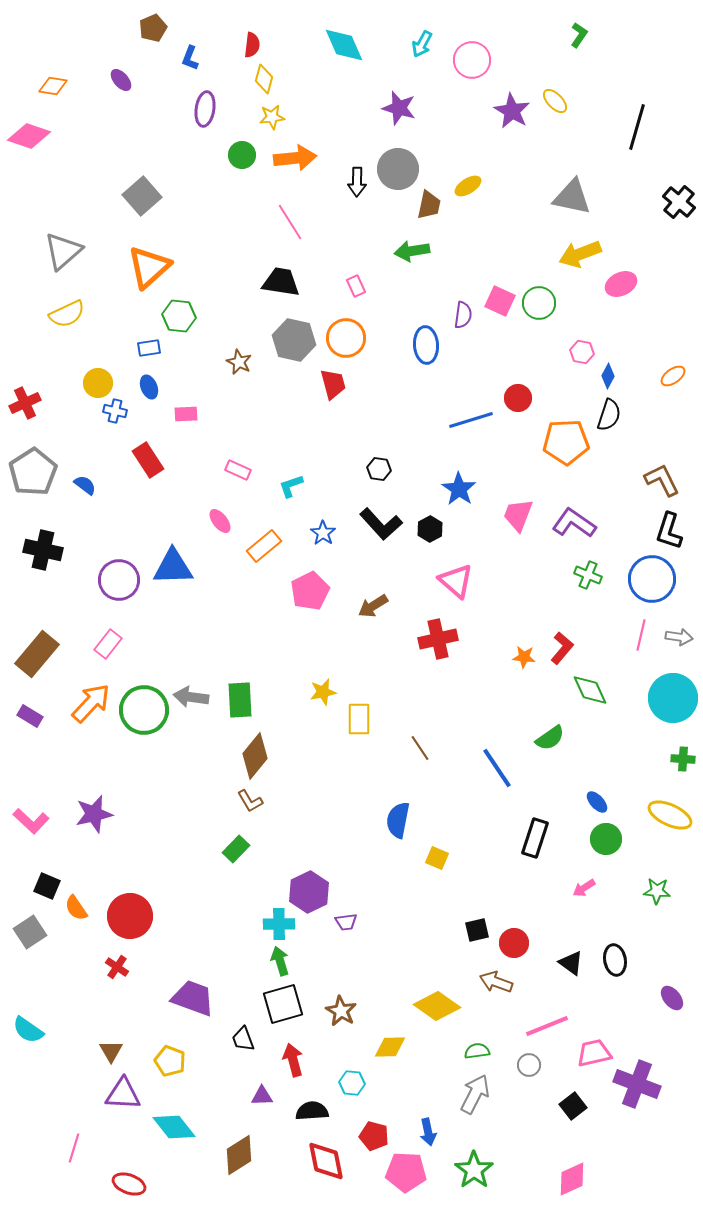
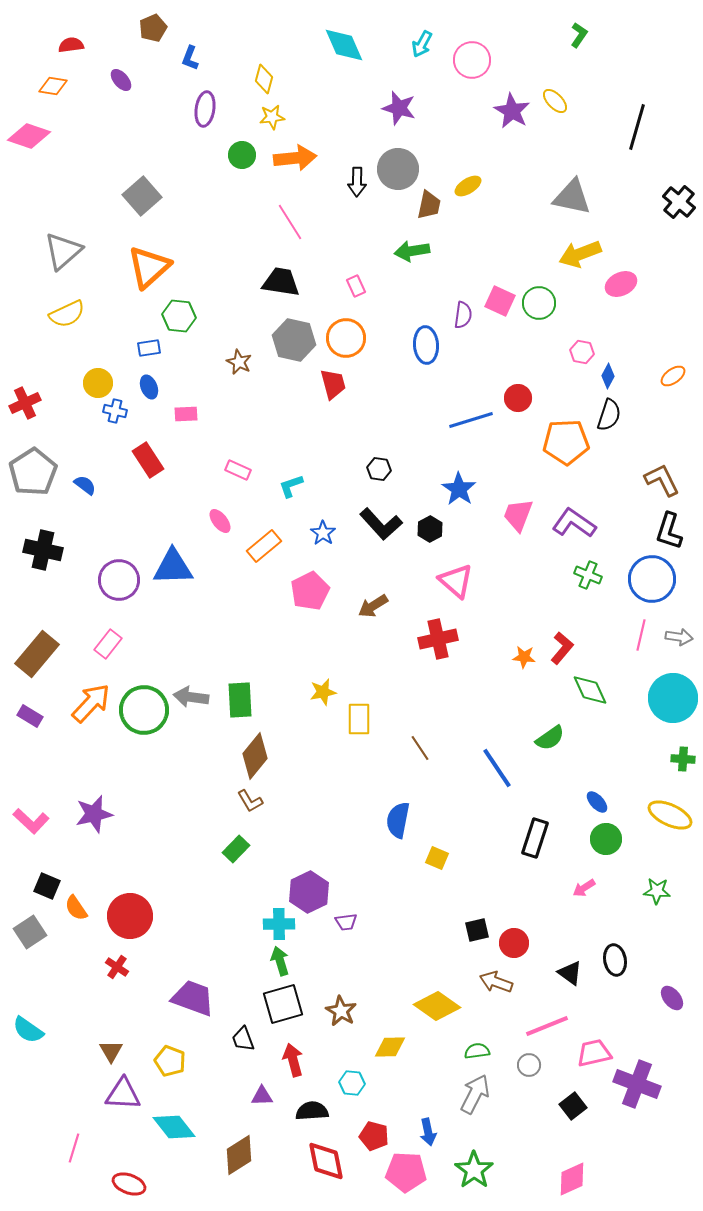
red semicircle at (252, 45): moved 181 px left; rotated 105 degrees counterclockwise
black triangle at (571, 963): moved 1 px left, 10 px down
